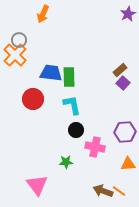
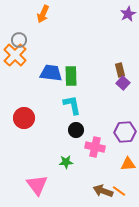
brown rectangle: rotated 64 degrees counterclockwise
green rectangle: moved 2 px right, 1 px up
red circle: moved 9 px left, 19 px down
